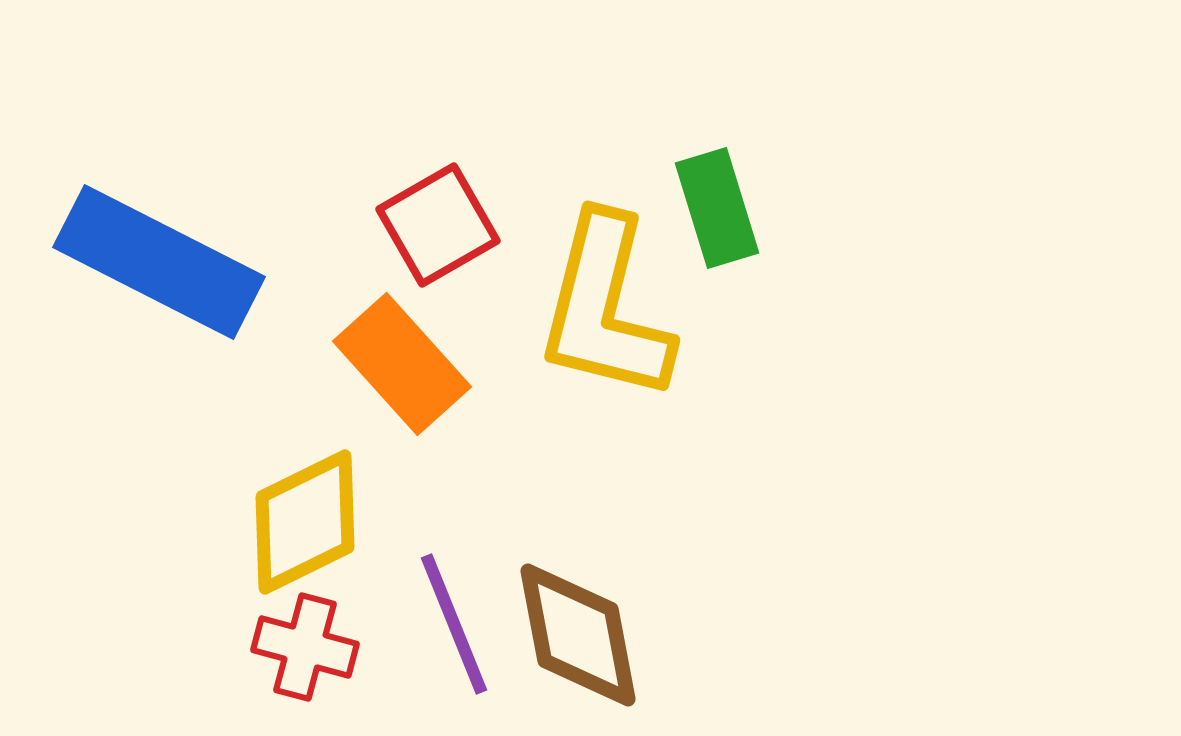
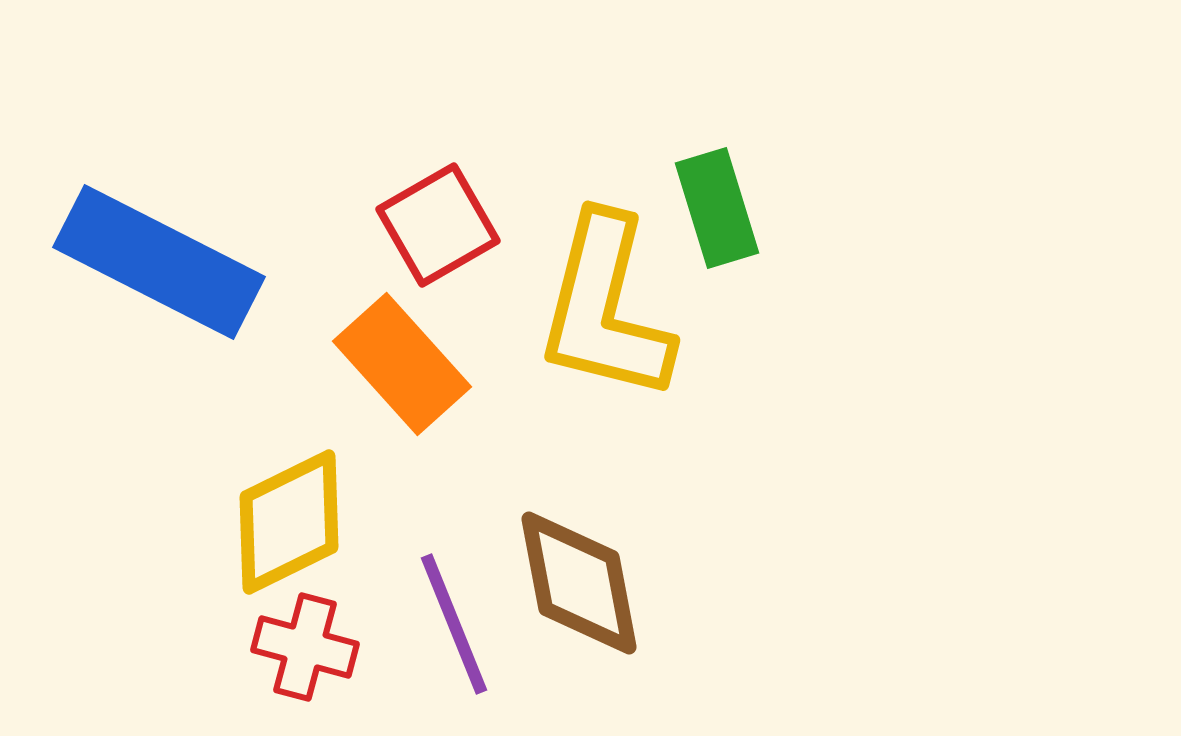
yellow diamond: moved 16 px left
brown diamond: moved 1 px right, 52 px up
